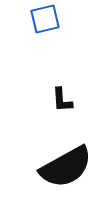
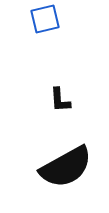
black L-shape: moved 2 px left
